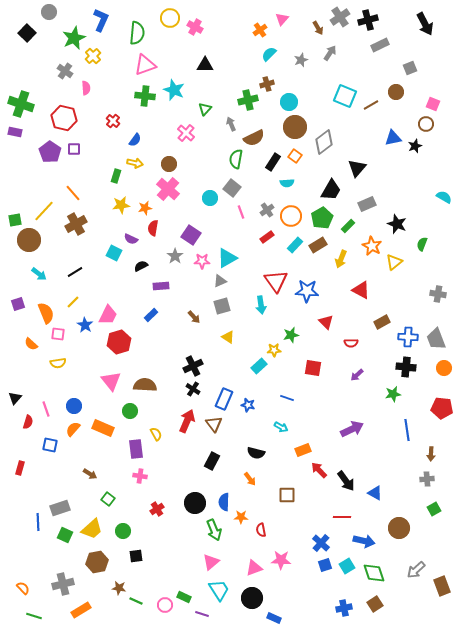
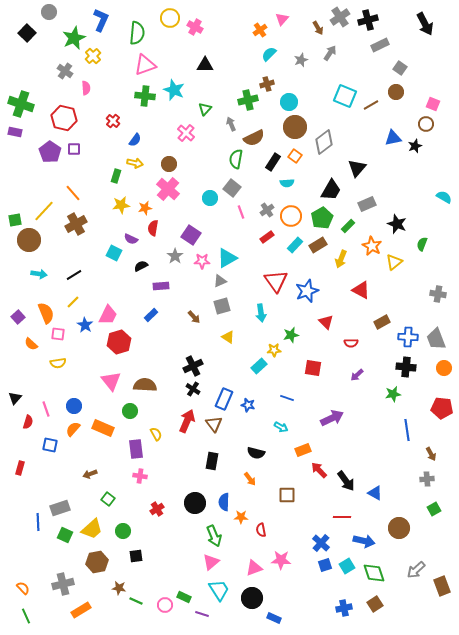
gray square at (410, 68): moved 10 px left; rotated 32 degrees counterclockwise
black line at (75, 272): moved 1 px left, 3 px down
cyan arrow at (39, 274): rotated 28 degrees counterclockwise
blue star at (307, 291): rotated 25 degrees counterclockwise
purple square at (18, 304): moved 13 px down; rotated 24 degrees counterclockwise
cyan arrow at (261, 305): moved 8 px down
purple arrow at (352, 429): moved 20 px left, 11 px up
brown arrow at (431, 454): rotated 32 degrees counterclockwise
black rectangle at (212, 461): rotated 18 degrees counterclockwise
brown arrow at (90, 474): rotated 128 degrees clockwise
green arrow at (214, 530): moved 6 px down
green line at (34, 616): moved 8 px left; rotated 49 degrees clockwise
